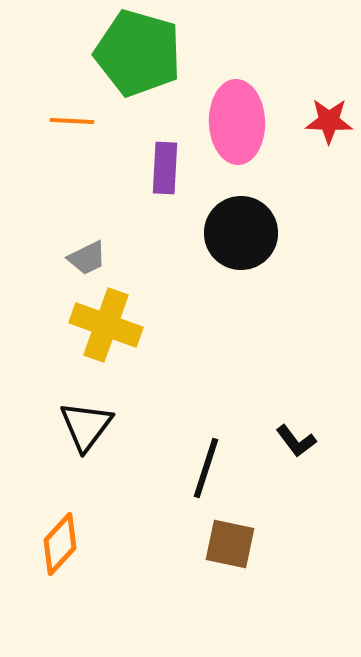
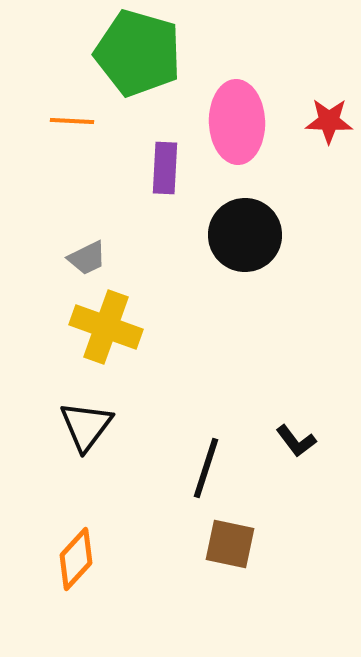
black circle: moved 4 px right, 2 px down
yellow cross: moved 2 px down
orange diamond: moved 16 px right, 15 px down
